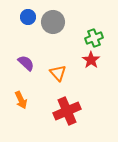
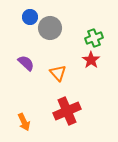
blue circle: moved 2 px right
gray circle: moved 3 px left, 6 px down
orange arrow: moved 3 px right, 22 px down
